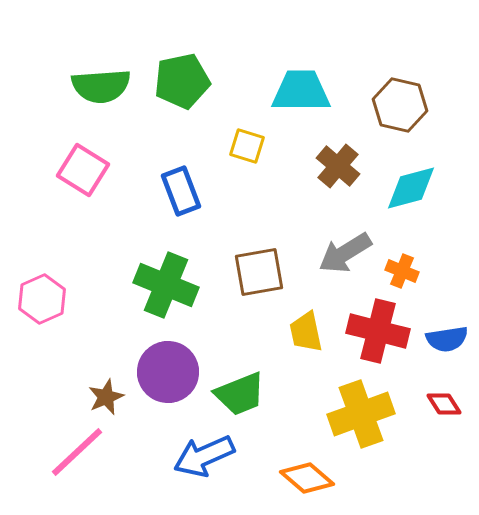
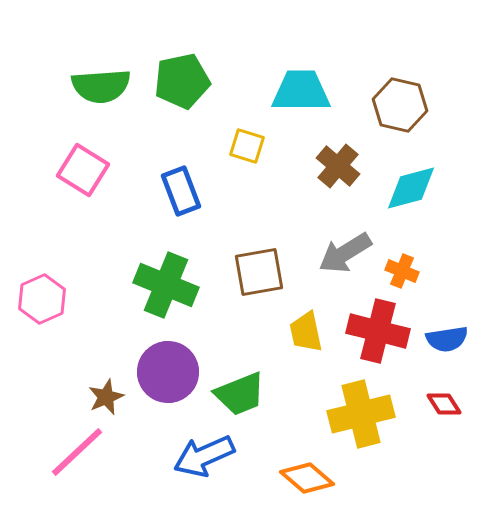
yellow cross: rotated 6 degrees clockwise
